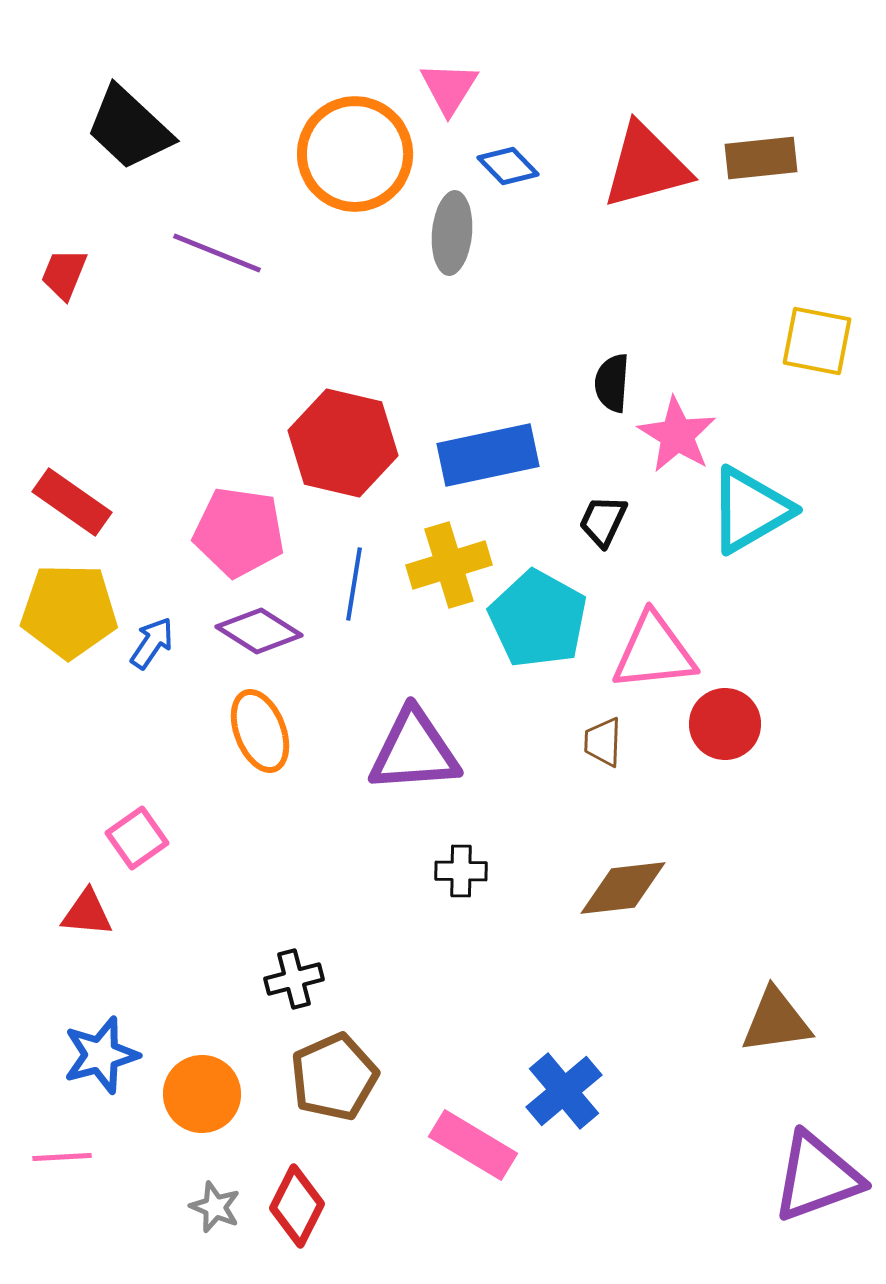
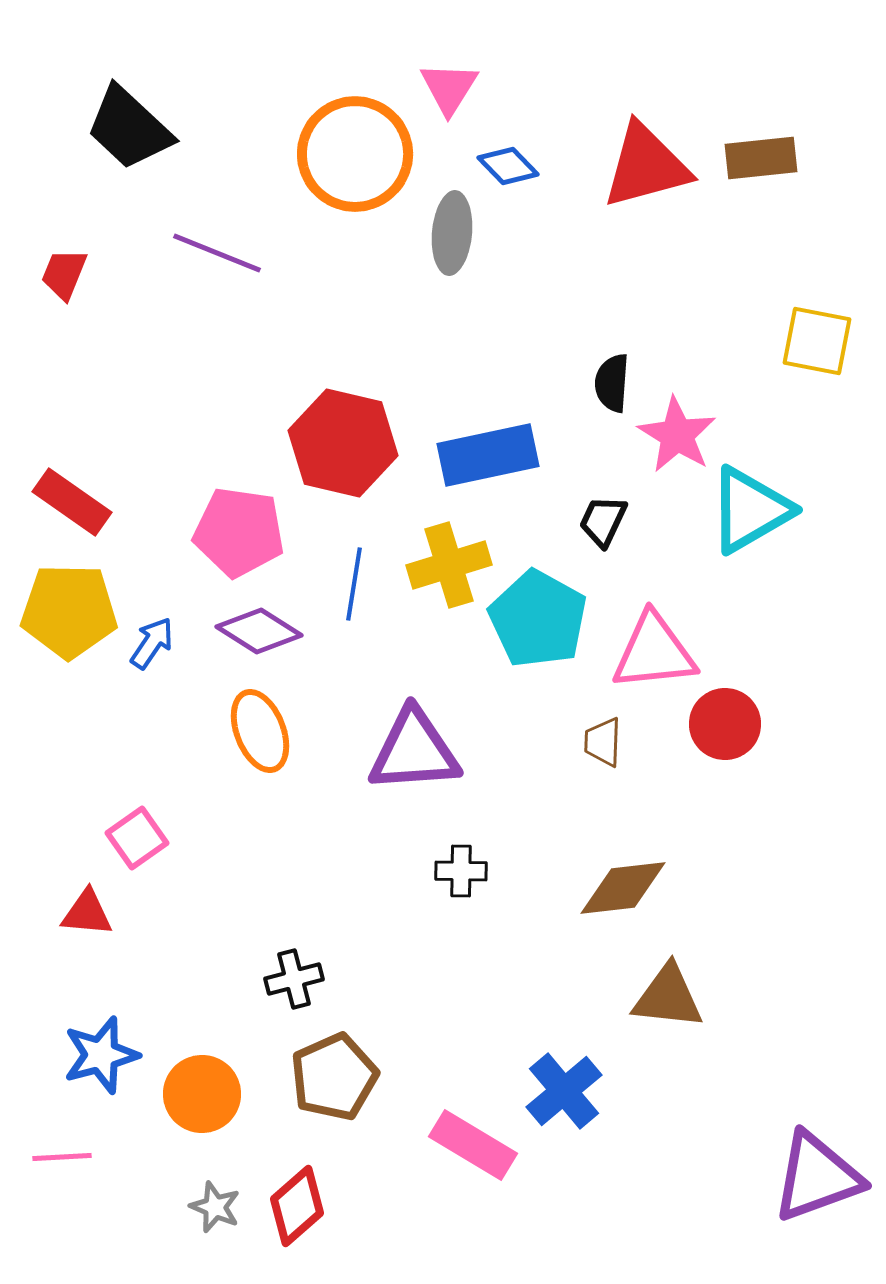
brown triangle at (776, 1021): moved 108 px left, 24 px up; rotated 14 degrees clockwise
red diamond at (297, 1206): rotated 22 degrees clockwise
